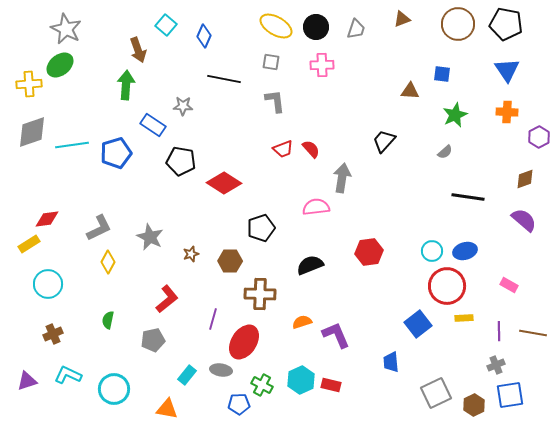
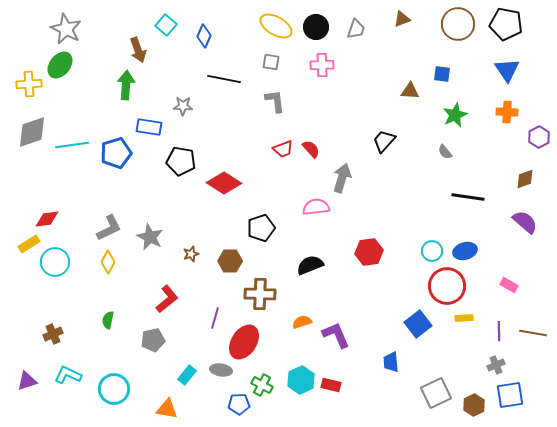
green ellipse at (60, 65): rotated 12 degrees counterclockwise
blue rectangle at (153, 125): moved 4 px left, 2 px down; rotated 25 degrees counterclockwise
gray semicircle at (445, 152): rotated 91 degrees clockwise
gray arrow at (342, 178): rotated 8 degrees clockwise
purple semicircle at (524, 220): moved 1 px right, 2 px down
gray L-shape at (99, 228): moved 10 px right
cyan circle at (48, 284): moved 7 px right, 22 px up
purple line at (213, 319): moved 2 px right, 1 px up
